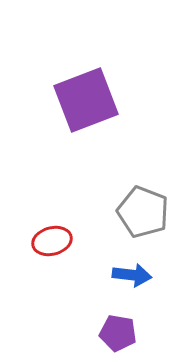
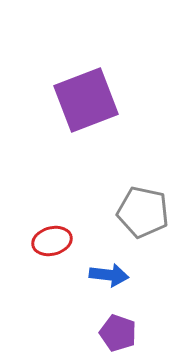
gray pentagon: rotated 9 degrees counterclockwise
blue arrow: moved 23 px left
purple pentagon: rotated 9 degrees clockwise
